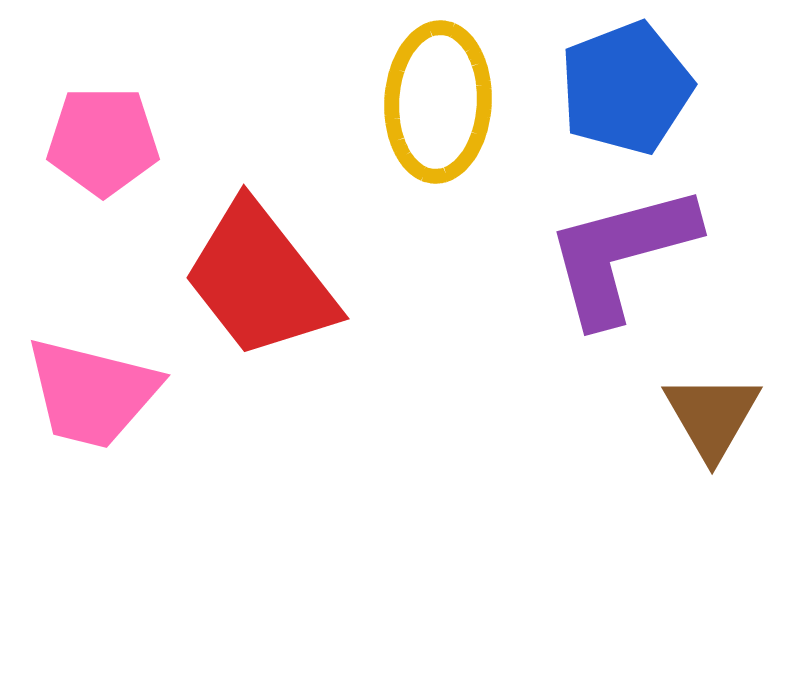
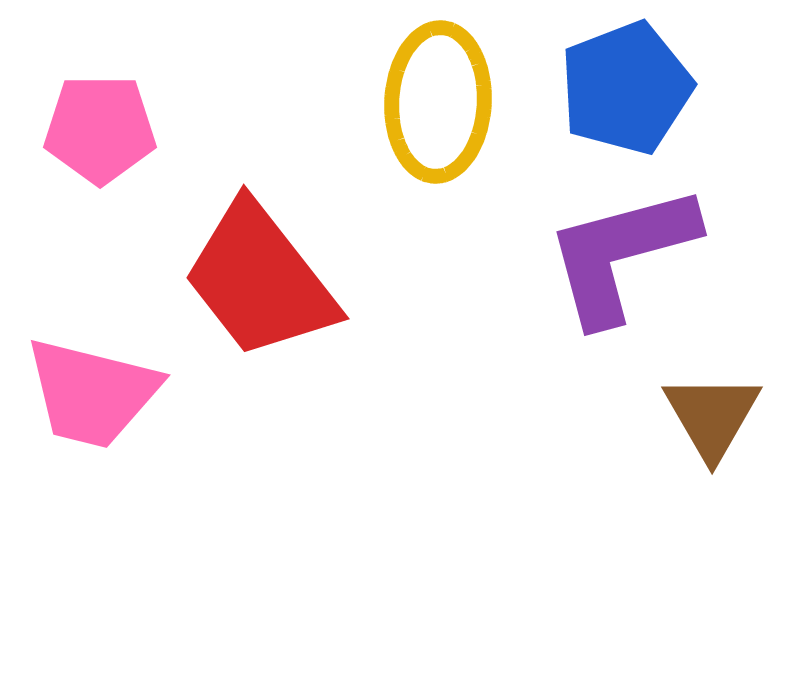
pink pentagon: moved 3 px left, 12 px up
